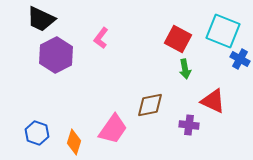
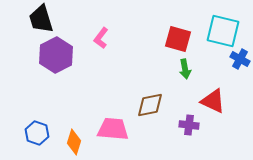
black trapezoid: rotated 48 degrees clockwise
cyan square: rotated 8 degrees counterclockwise
red square: rotated 12 degrees counterclockwise
pink trapezoid: rotated 120 degrees counterclockwise
